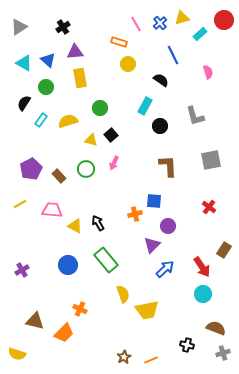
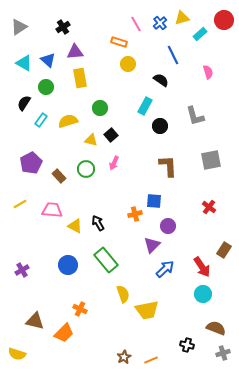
purple pentagon at (31, 169): moved 6 px up
